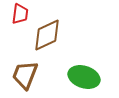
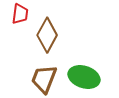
brown diamond: rotated 36 degrees counterclockwise
brown trapezoid: moved 19 px right, 4 px down
